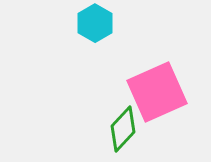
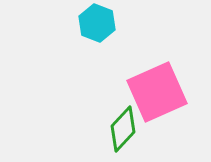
cyan hexagon: moved 2 px right; rotated 9 degrees counterclockwise
